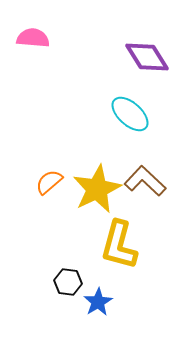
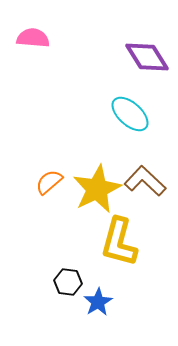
yellow L-shape: moved 3 px up
